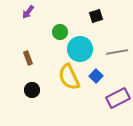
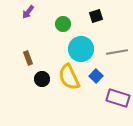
green circle: moved 3 px right, 8 px up
cyan circle: moved 1 px right
black circle: moved 10 px right, 11 px up
purple rectangle: rotated 45 degrees clockwise
